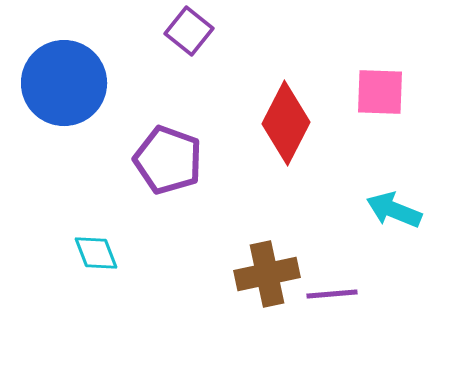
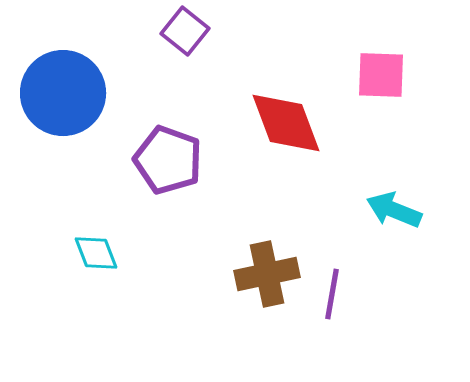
purple square: moved 4 px left
blue circle: moved 1 px left, 10 px down
pink square: moved 1 px right, 17 px up
red diamond: rotated 48 degrees counterclockwise
purple line: rotated 75 degrees counterclockwise
